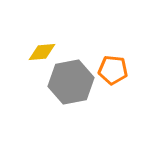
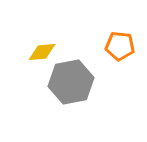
orange pentagon: moved 7 px right, 24 px up
